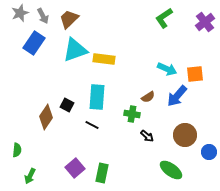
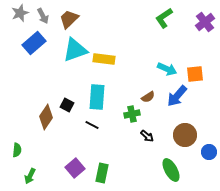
blue rectangle: rotated 15 degrees clockwise
green cross: rotated 21 degrees counterclockwise
green ellipse: rotated 25 degrees clockwise
